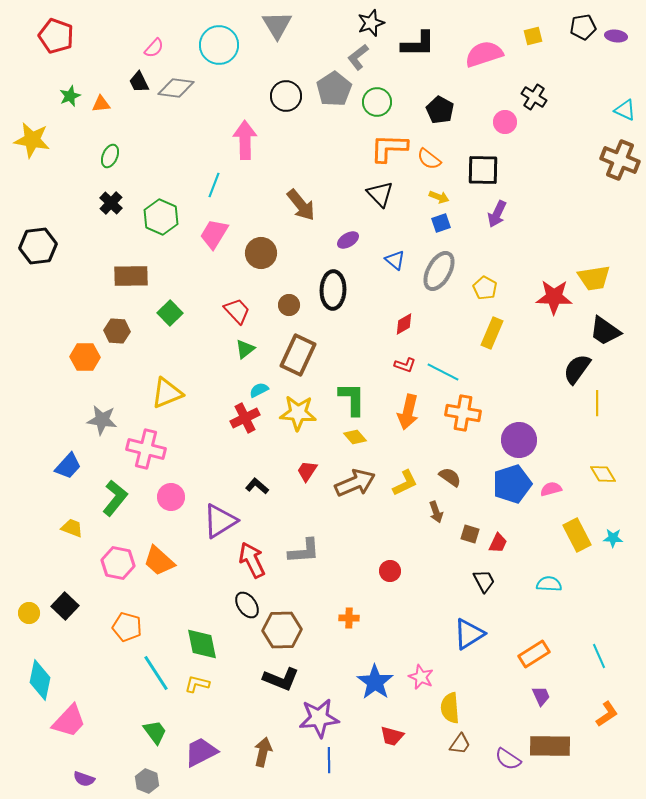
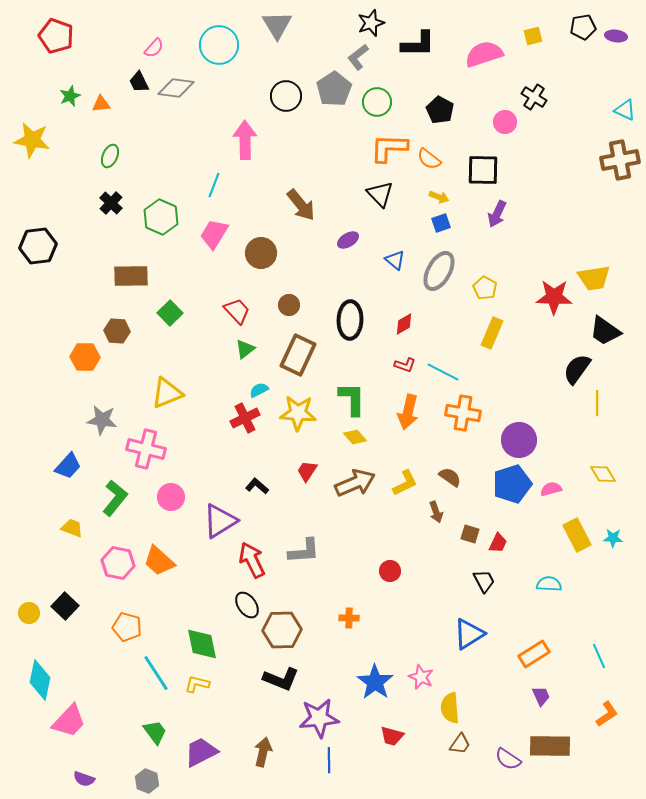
brown cross at (620, 160): rotated 33 degrees counterclockwise
black ellipse at (333, 290): moved 17 px right, 30 px down
